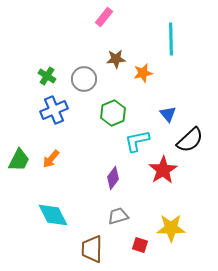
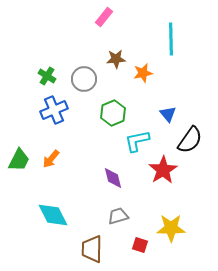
black semicircle: rotated 12 degrees counterclockwise
purple diamond: rotated 50 degrees counterclockwise
